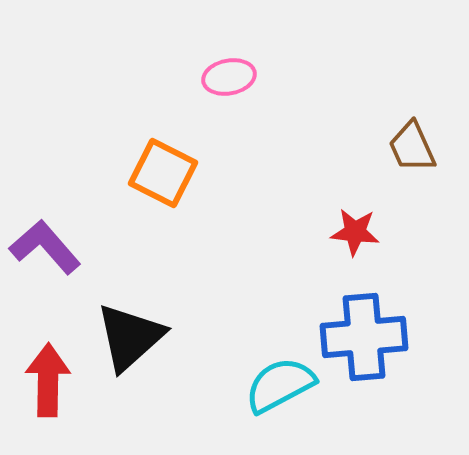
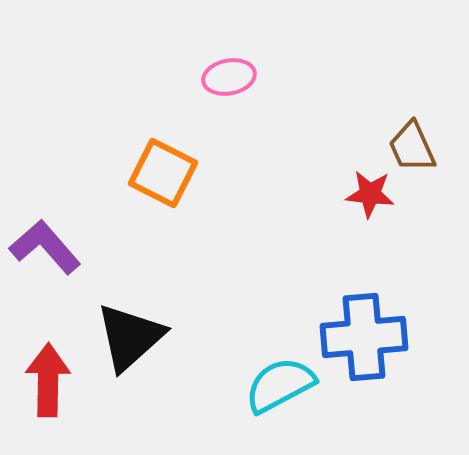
red star: moved 15 px right, 38 px up
